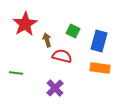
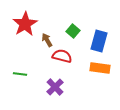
green square: rotated 16 degrees clockwise
brown arrow: rotated 16 degrees counterclockwise
green line: moved 4 px right, 1 px down
purple cross: moved 1 px up
